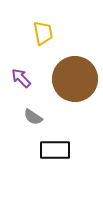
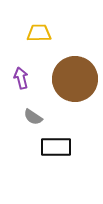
yellow trapezoid: moved 4 px left; rotated 80 degrees counterclockwise
purple arrow: rotated 30 degrees clockwise
black rectangle: moved 1 px right, 3 px up
